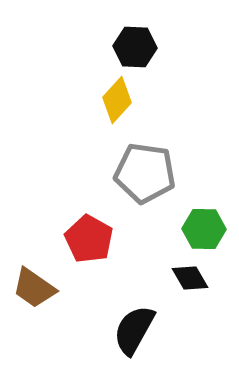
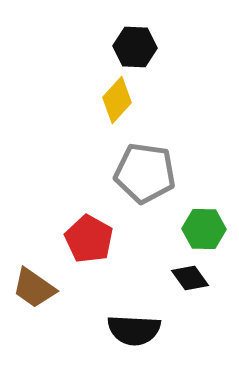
black diamond: rotated 6 degrees counterclockwise
black semicircle: rotated 116 degrees counterclockwise
